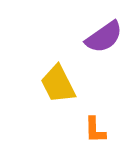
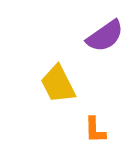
purple semicircle: moved 1 px right, 1 px up
